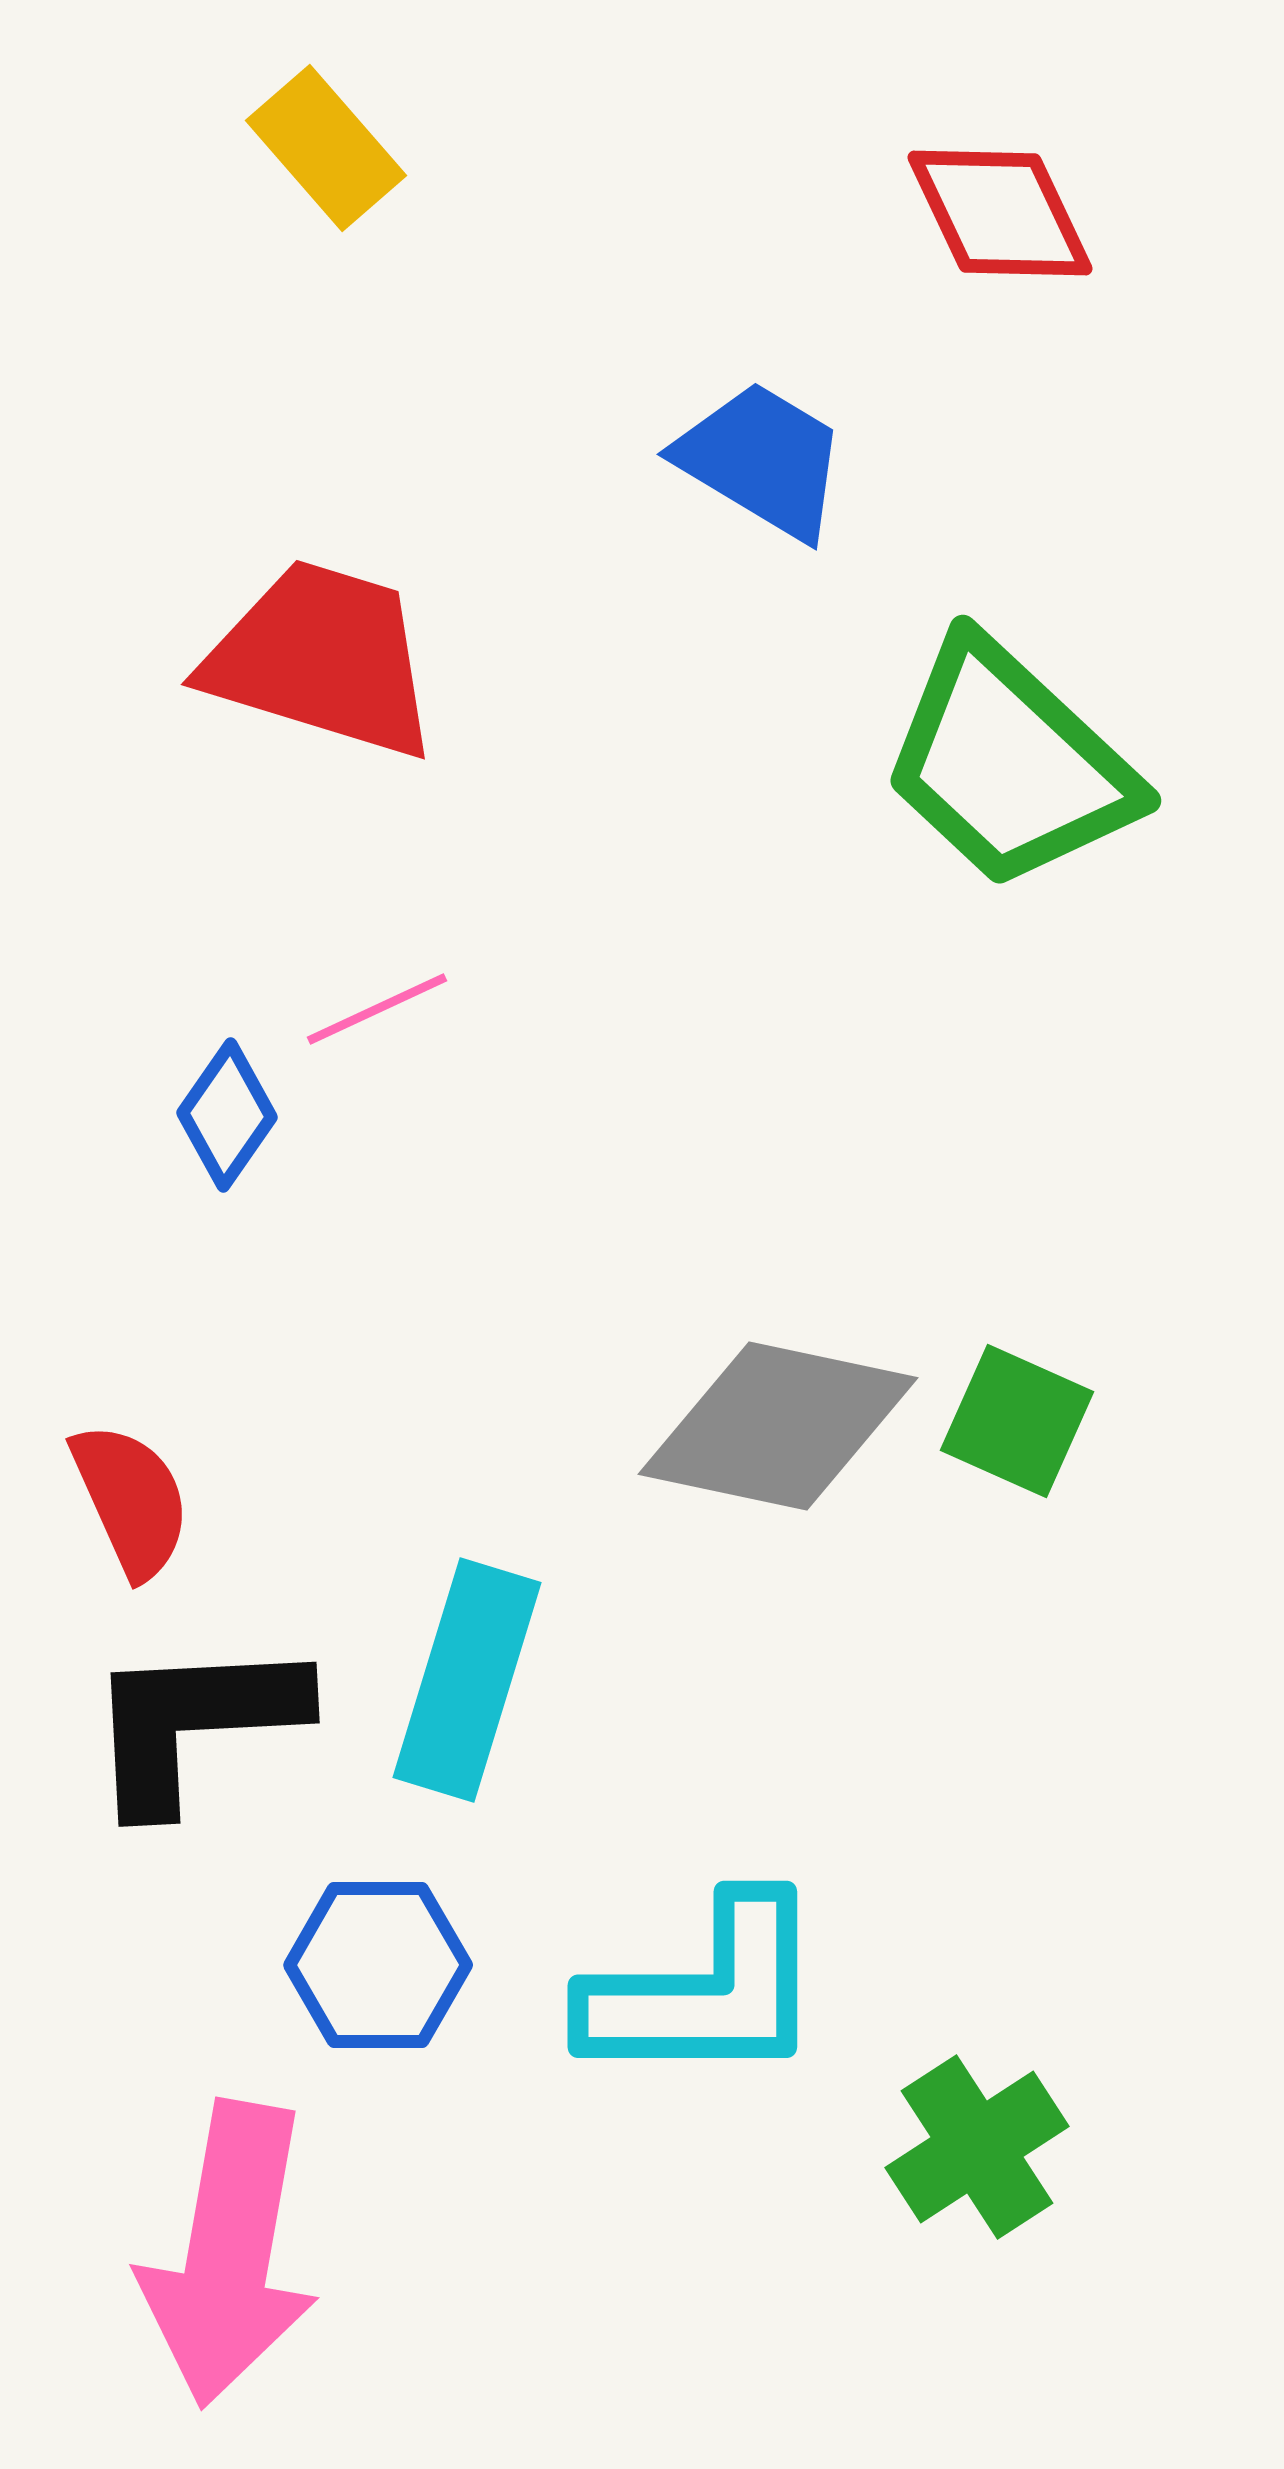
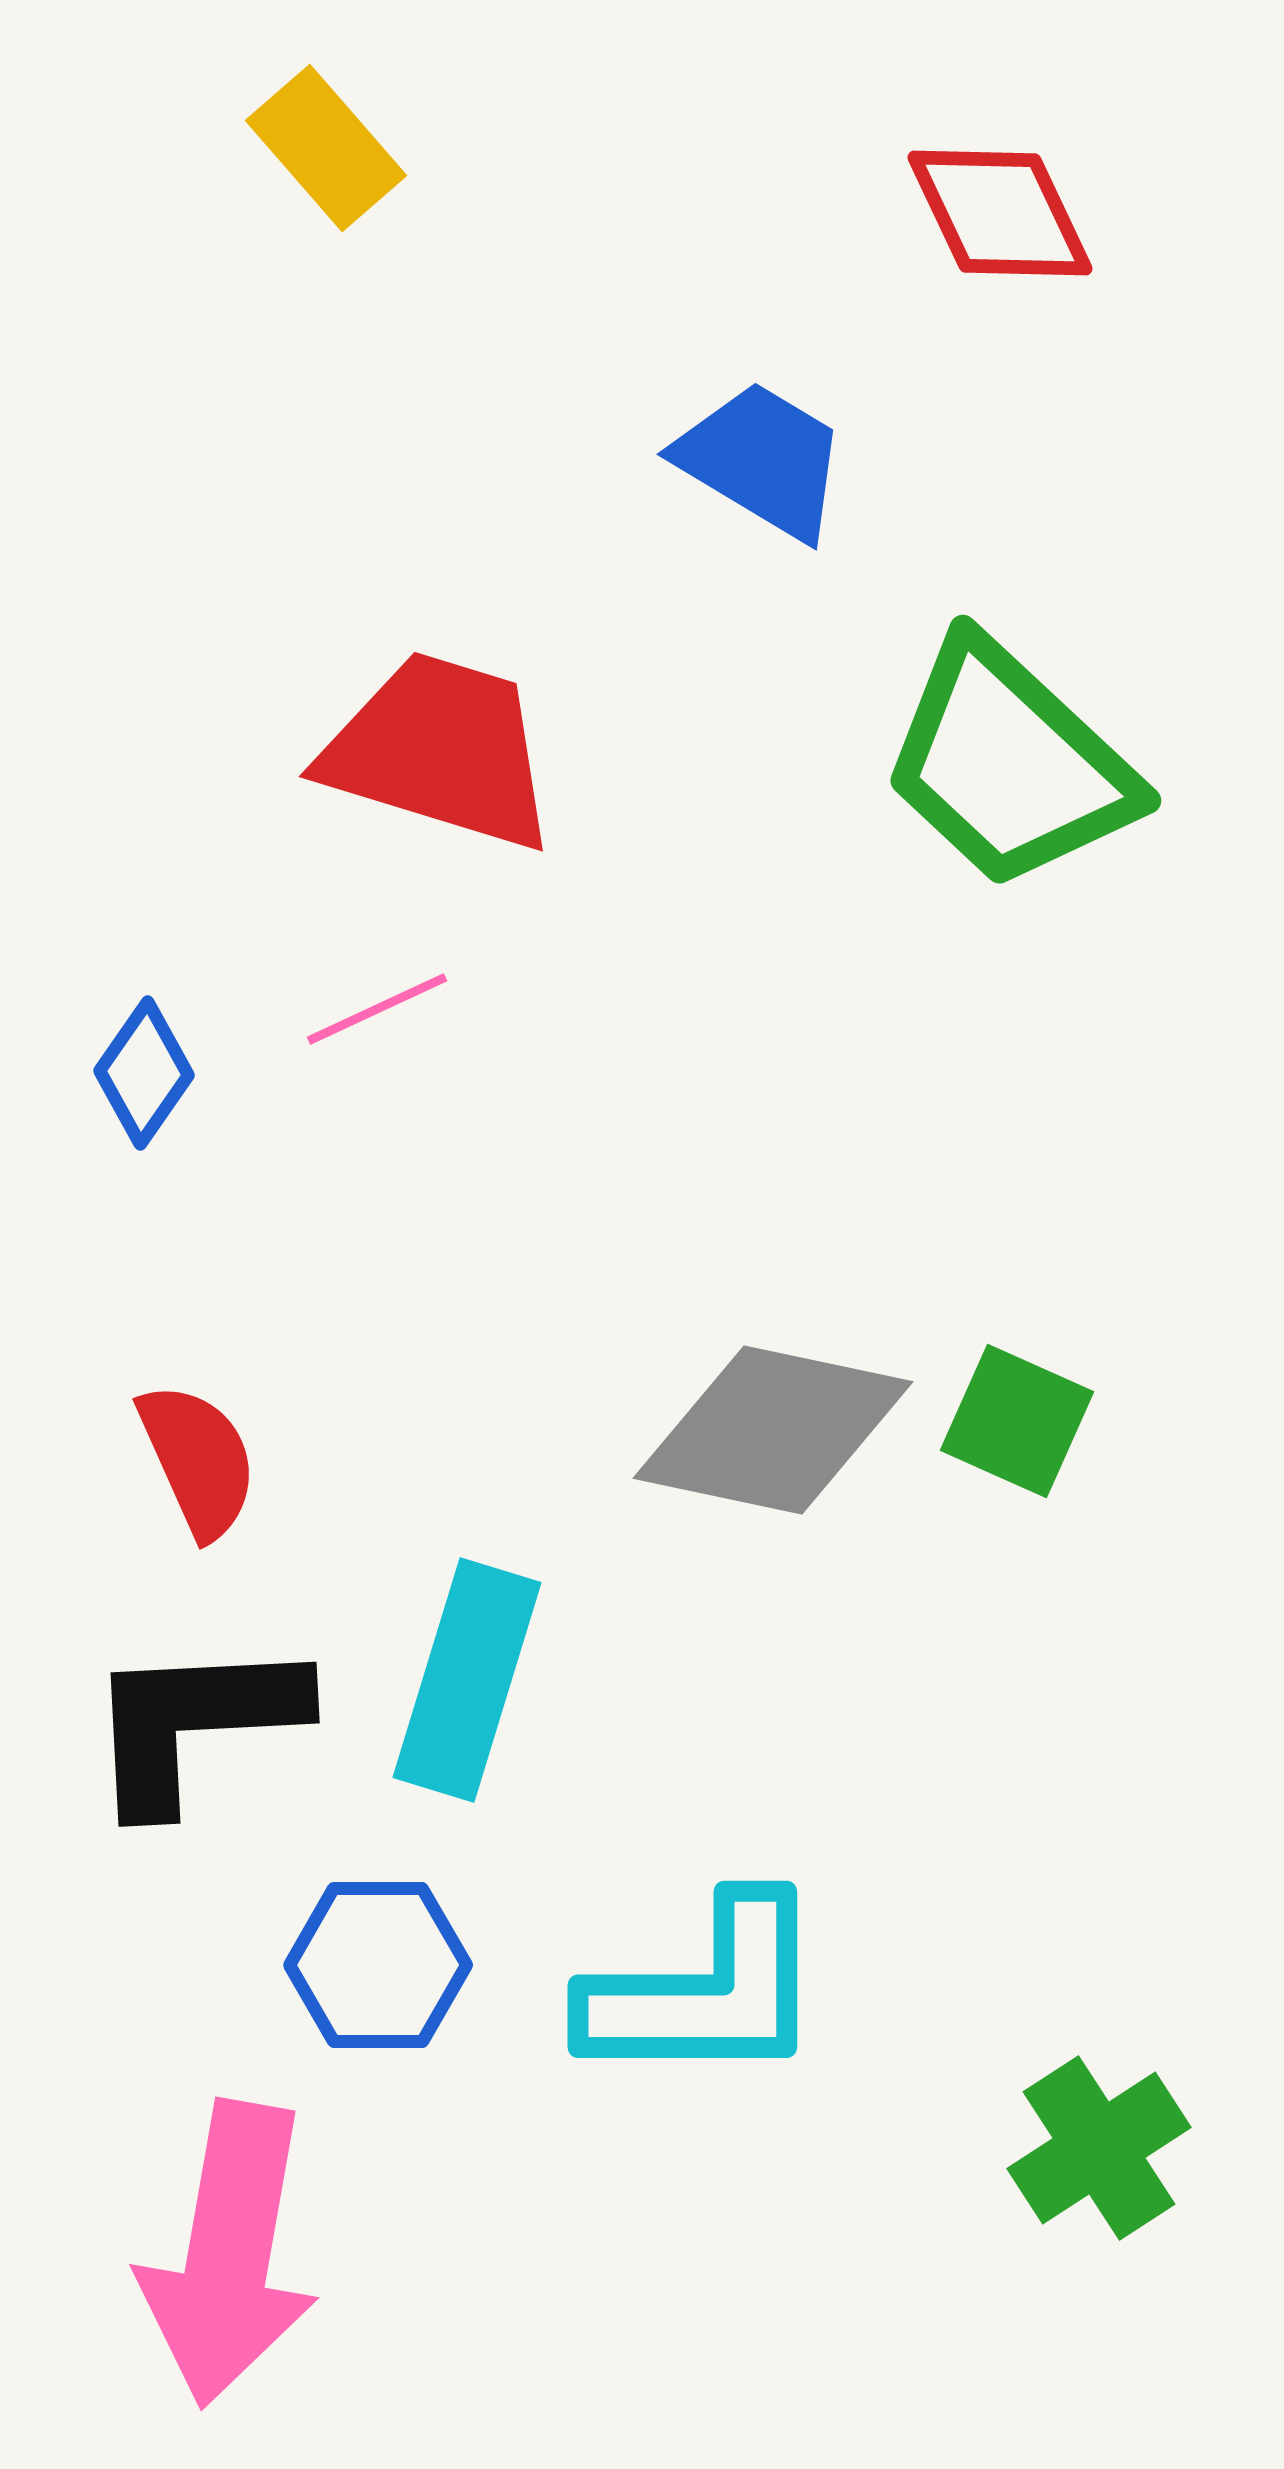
red trapezoid: moved 118 px right, 92 px down
blue diamond: moved 83 px left, 42 px up
gray diamond: moved 5 px left, 4 px down
red semicircle: moved 67 px right, 40 px up
green cross: moved 122 px right, 1 px down
